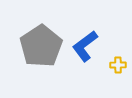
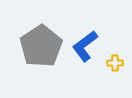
yellow cross: moved 3 px left, 2 px up
